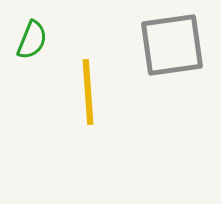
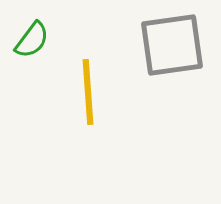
green semicircle: rotated 15 degrees clockwise
